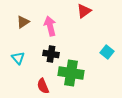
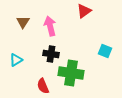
brown triangle: rotated 24 degrees counterclockwise
cyan square: moved 2 px left, 1 px up; rotated 16 degrees counterclockwise
cyan triangle: moved 2 px left, 2 px down; rotated 40 degrees clockwise
